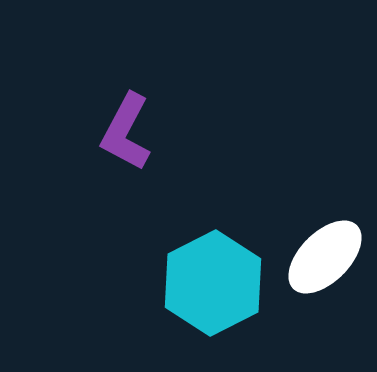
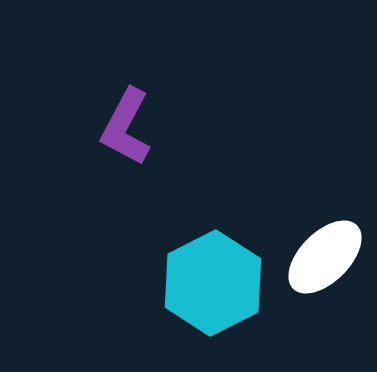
purple L-shape: moved 5 px up
